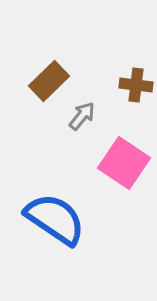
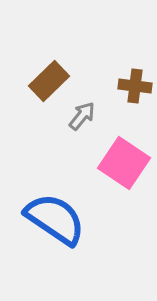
brown cross: moved 1 px left, 1 px down
